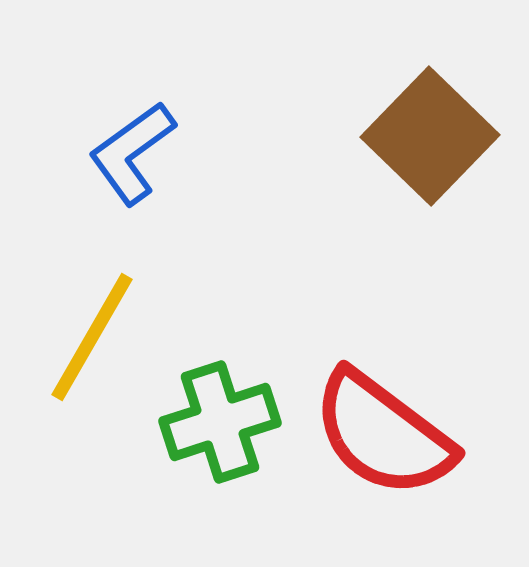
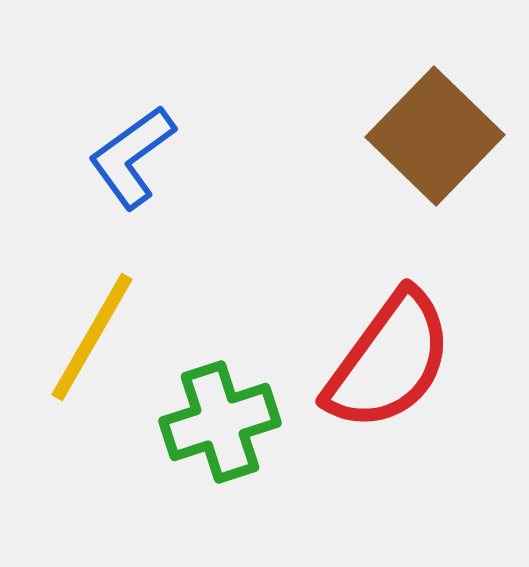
brown square: moved 5 px right
blue L-shape: moved 4 px down
red semicircle: moved 6 px right, 73 px up; rotated 91 degrees counterclockwise
